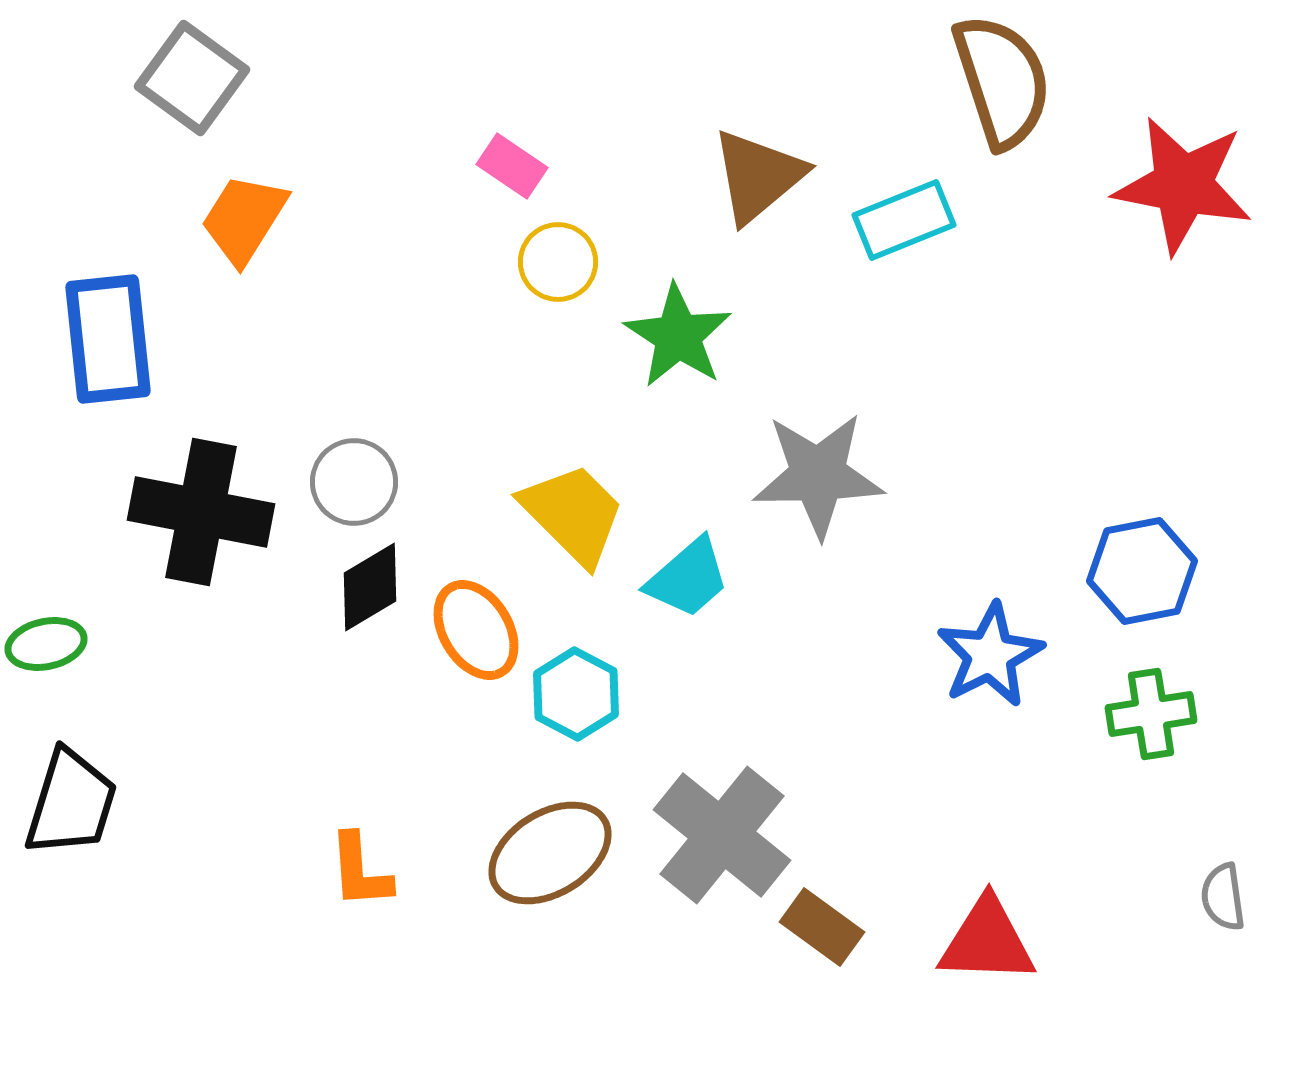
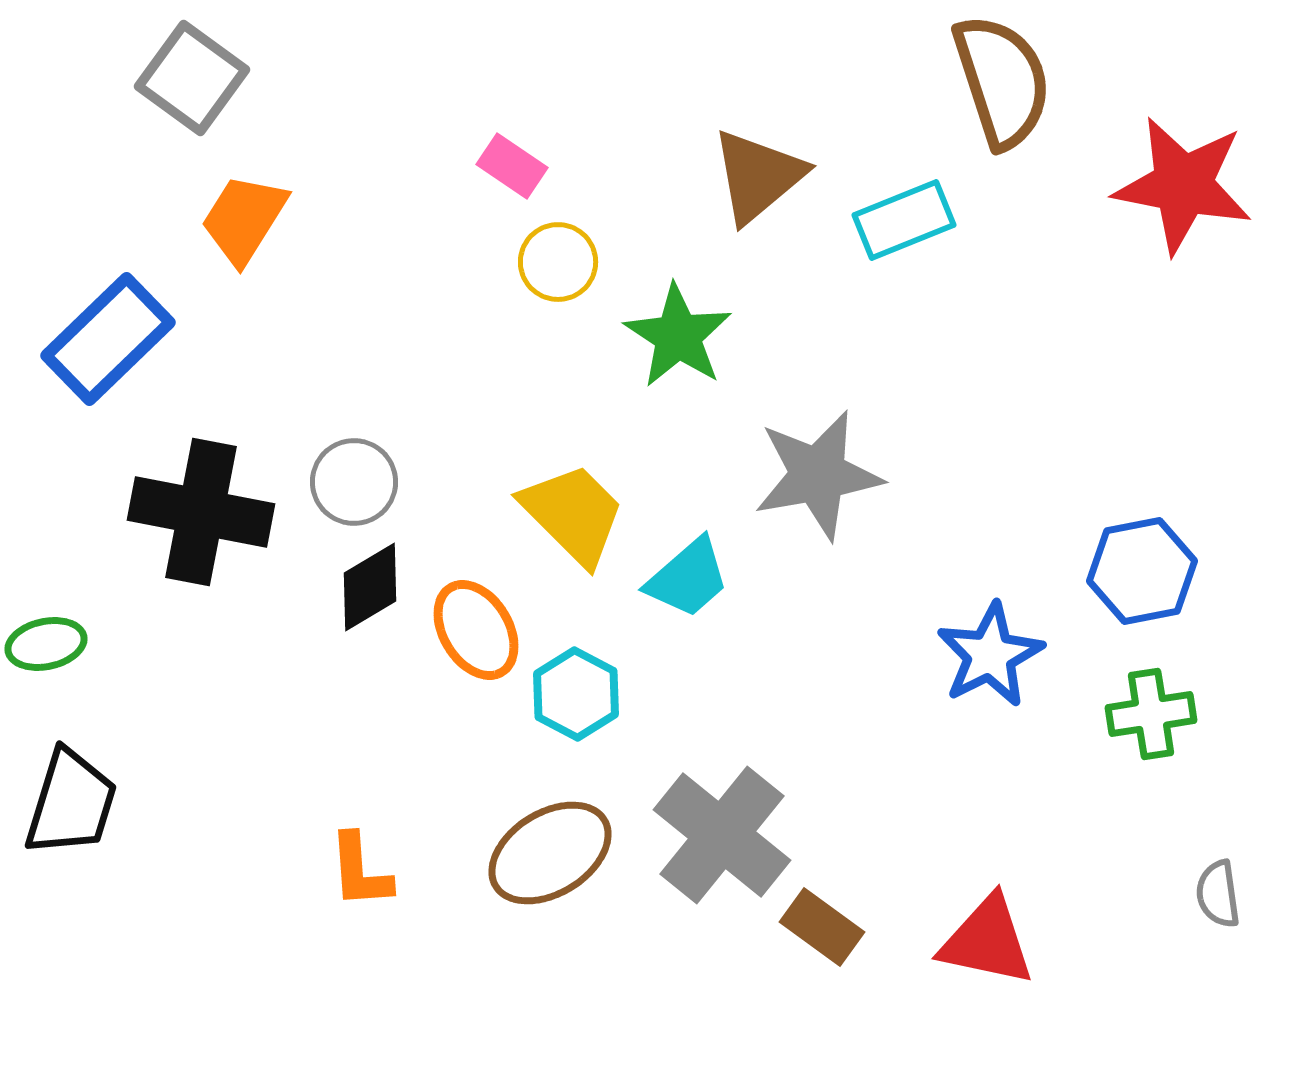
blue rectangle: rotated 52 degrees clockwise
gray star: rotated 9 degrees counterclockwise
gray semicircle: moved 5 px left, 3 px up
red triangle: rotated 10 degrees clockwise
